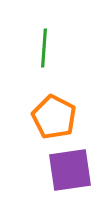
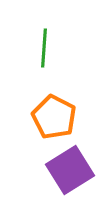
purple square: rotated 24 degrees counterclockwise
